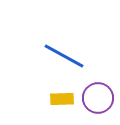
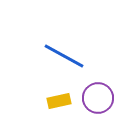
yellow rectangle: moved 3 px left, 2 px down; rotated 10 degrees counterclockwise
